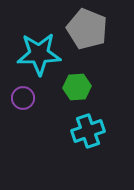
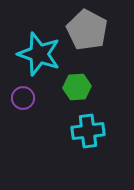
gray pentagon: moved 1 px down; rotated 6 degrees clockwise
cyan star: rotated 21 degrees clockwise
cyan cross: rotated 12 degrees clockwise
